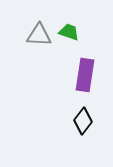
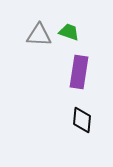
purple rectangle: moved 6 px left, 3 px up
black diamond: moved 1 px left, 1 px up; rotated 32 degrees counterclockwise
